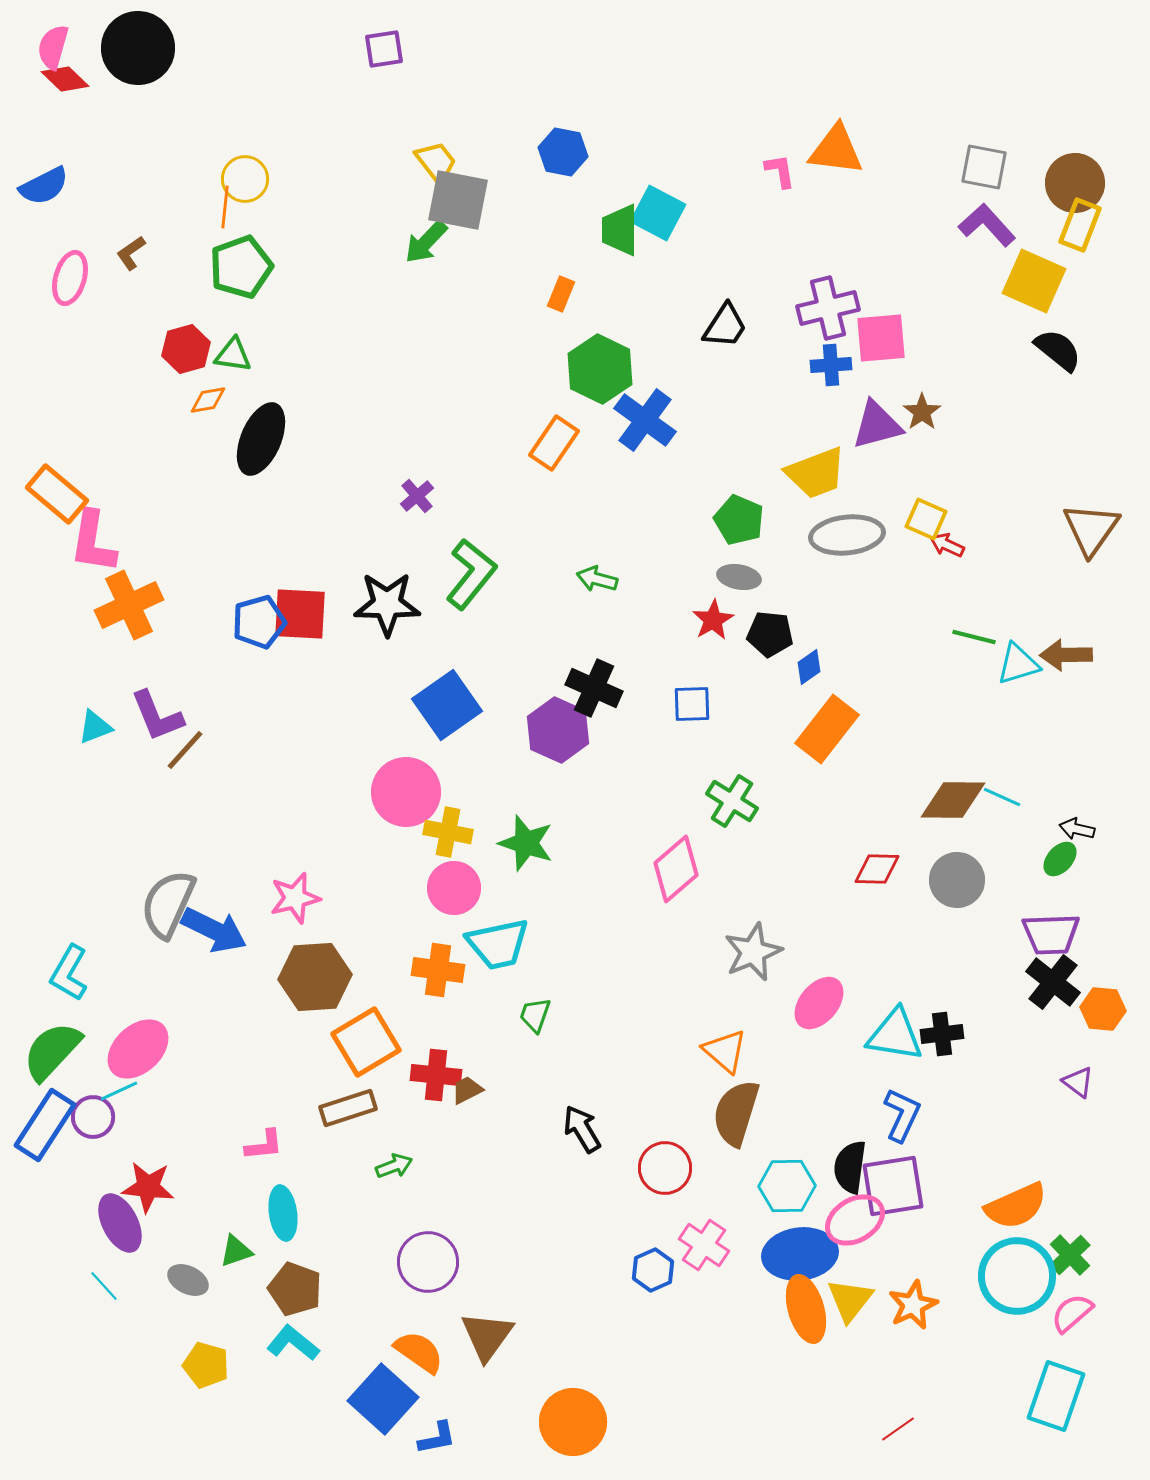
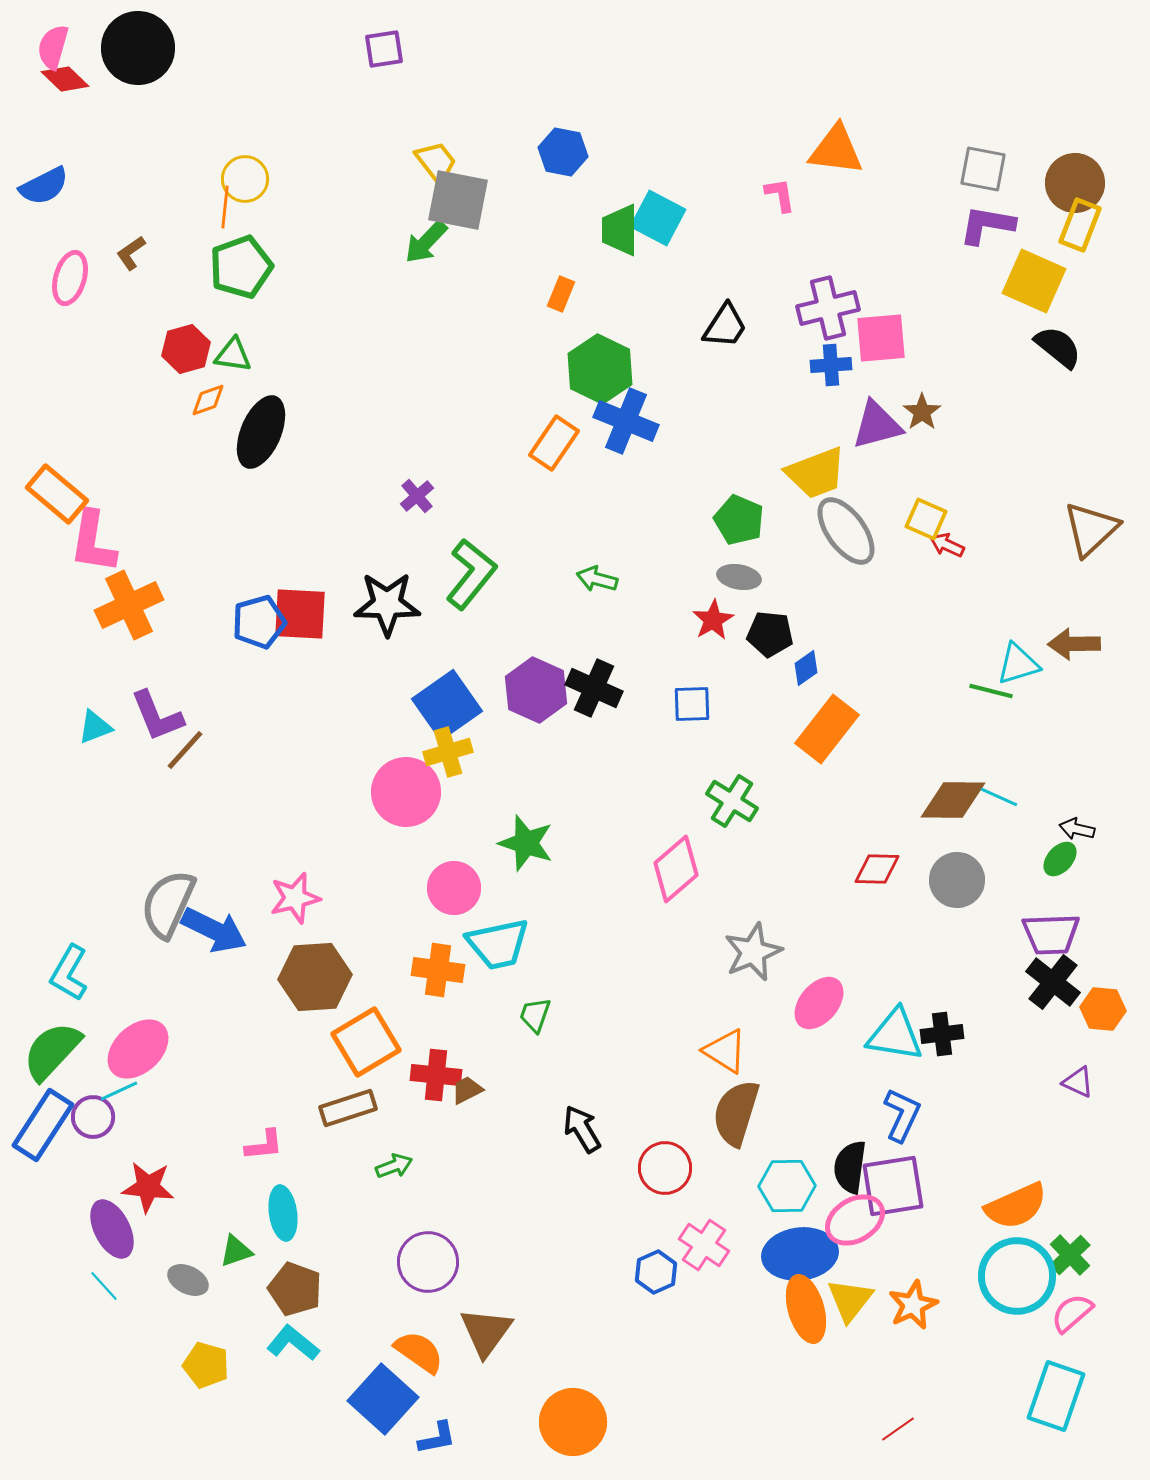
gray square at (984, 167): moved 1 px left, 2 px down
pink L-shape at (780, 171): moved 24 px down
cyan square at (658, 213): moved 5 px down
purple L-shape at (987, 225): rotated 38 degrees counterclockwise
black semicircle at (1058, 350): moved 3 px up
orange diamond at (208, 400): rotated 9 degrees counterclockwise
blue cross at (645, 420): moved 19 px left, 1 px down; rotated 14 degrees counterclockwise
black ellipse at (261, 439): moved 7 px up
brown triangle at (1091, 529): rotated 12 degrees clockwise
gray ellipse at (847, 535): moved 1 px left, 4 px up; rotated 60 degrees clockwise
green line at (974, 637): moved 17 px right, 54 px down
brown arrow at (1066, 655): moved 8 px right, 11 px up
blue diamond at (809, 667): moved 3 px left, 1 px down
purple hexagon at (558, 730): moved 22 px left, 40 px up
cyan line at (1002, 797): moved 3 px left
yellow cross at (448, 832): moved 80 px up; rotated 27 degrees counterclockwise
orange triangle at (725, 1051): rotated 9 degrees counterclockwise
purple triangle at (1078, 1082): rotated 12 degrees counterclockwise
blue rectangle at (45, 1125): moved 2 px left
purple ellipse at (120, 1223): moved 8 px left, 6 px down
blue hexagon at (653, 1270): moved 3 px right, 2 px down
brown triangle at (487, 1336): moved 1 px left, 4 px up
